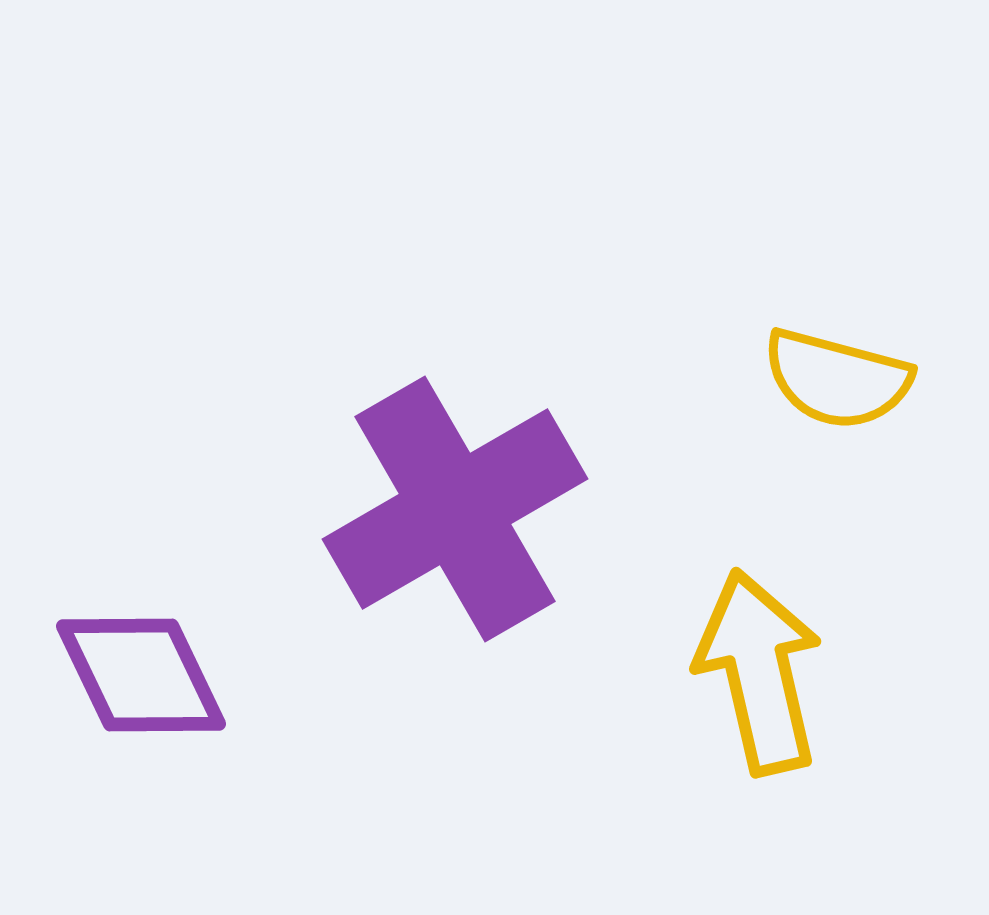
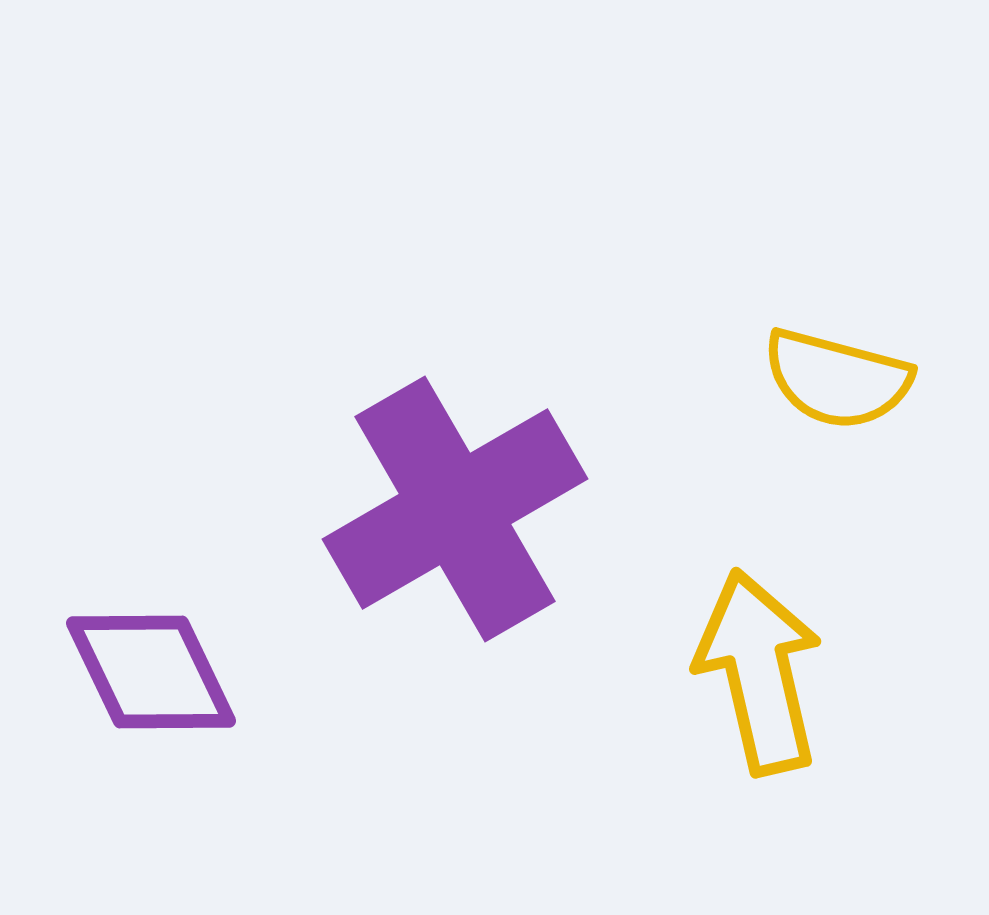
purple diamond: moved 10 px right, 3 px up
